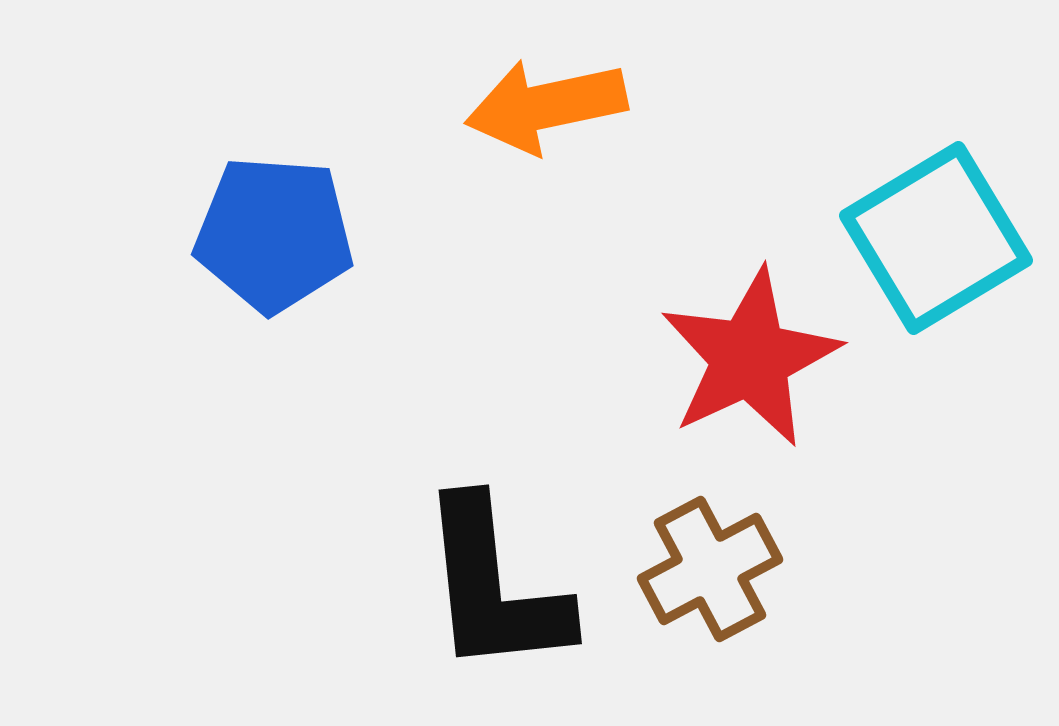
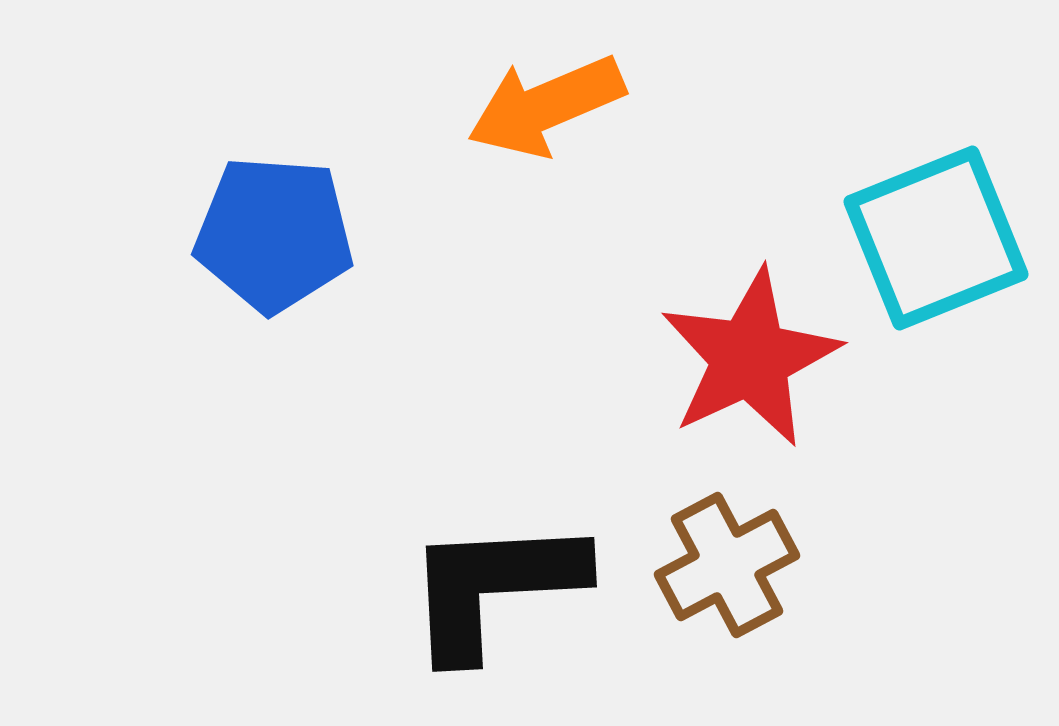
orange arrow: rotated 11 degrees counterclockwise
cyan square: rotated 9 degrees clockwise
brown cross: moved 17 px right, 4 px up
black L-shape: rotated 93 degrees clockwise
